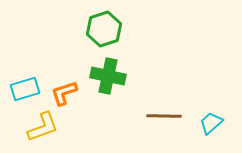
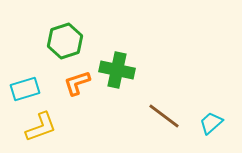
green hexagon: moved 39 px left, 12 px down
green cross: moved 9 px right, 6 px up
orange L-shape: moved 13 px right, 10 px up
brown line: rotated 36 degrees clockwise
yellow L-shape: moved 2 px left
